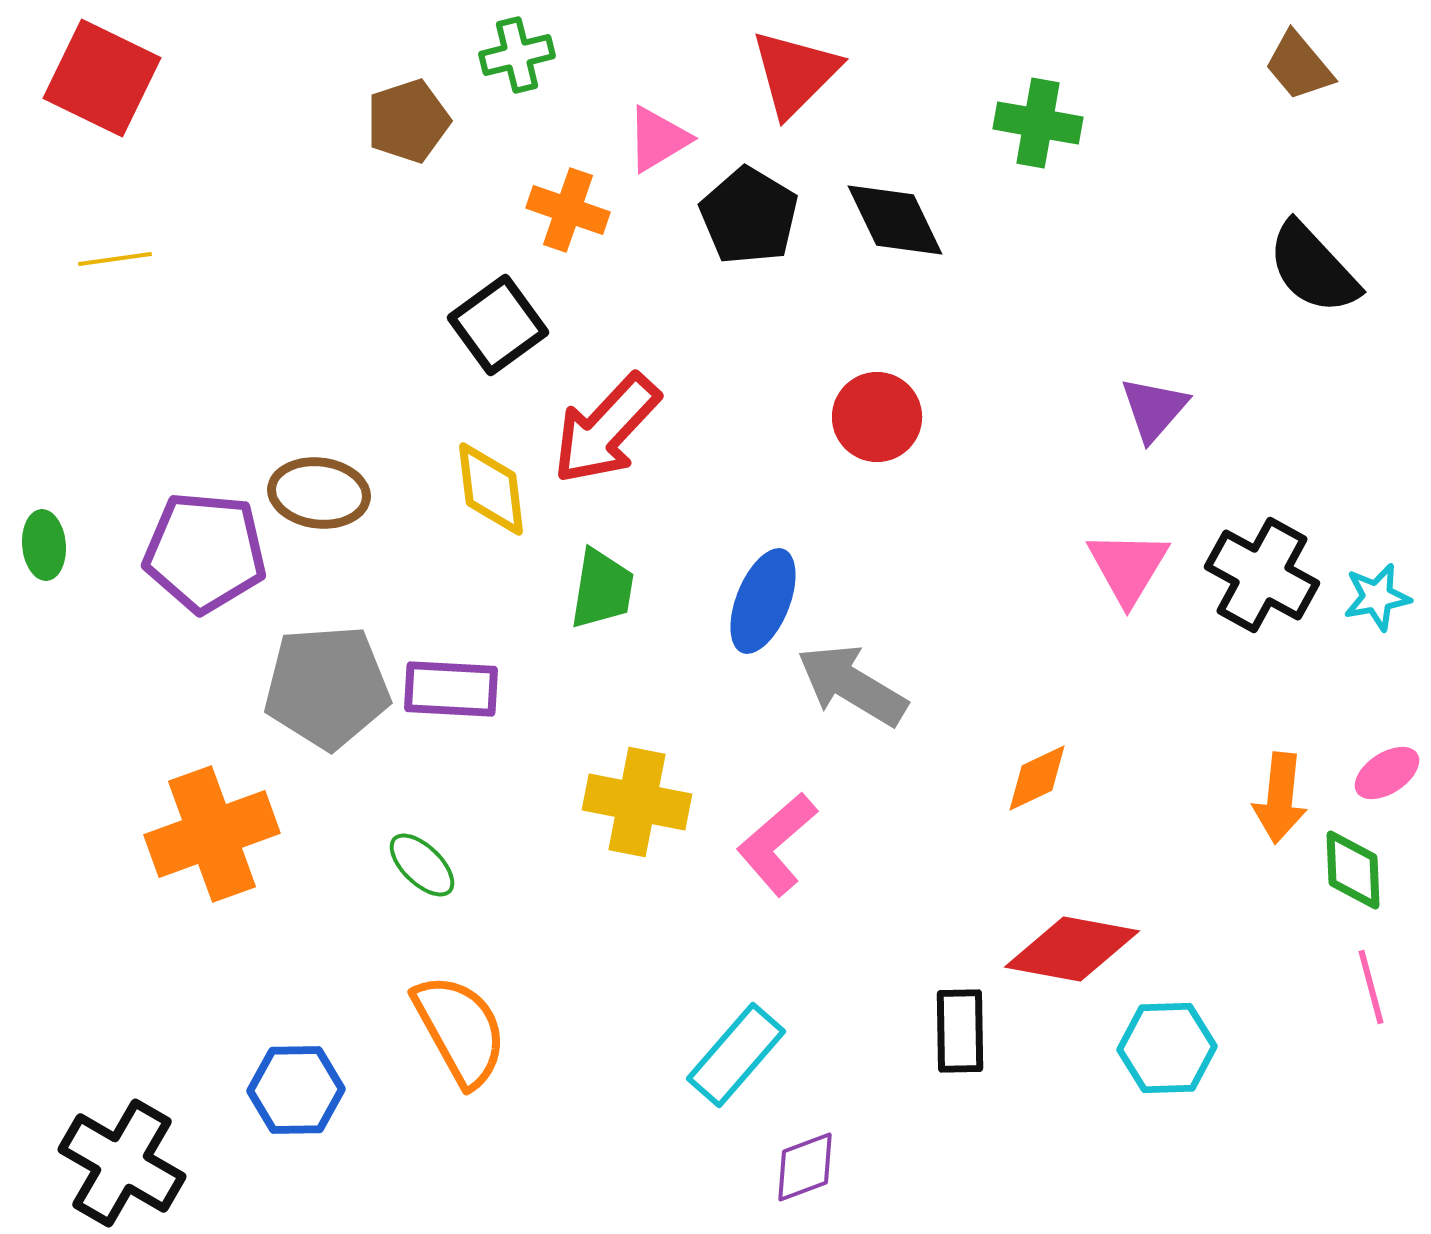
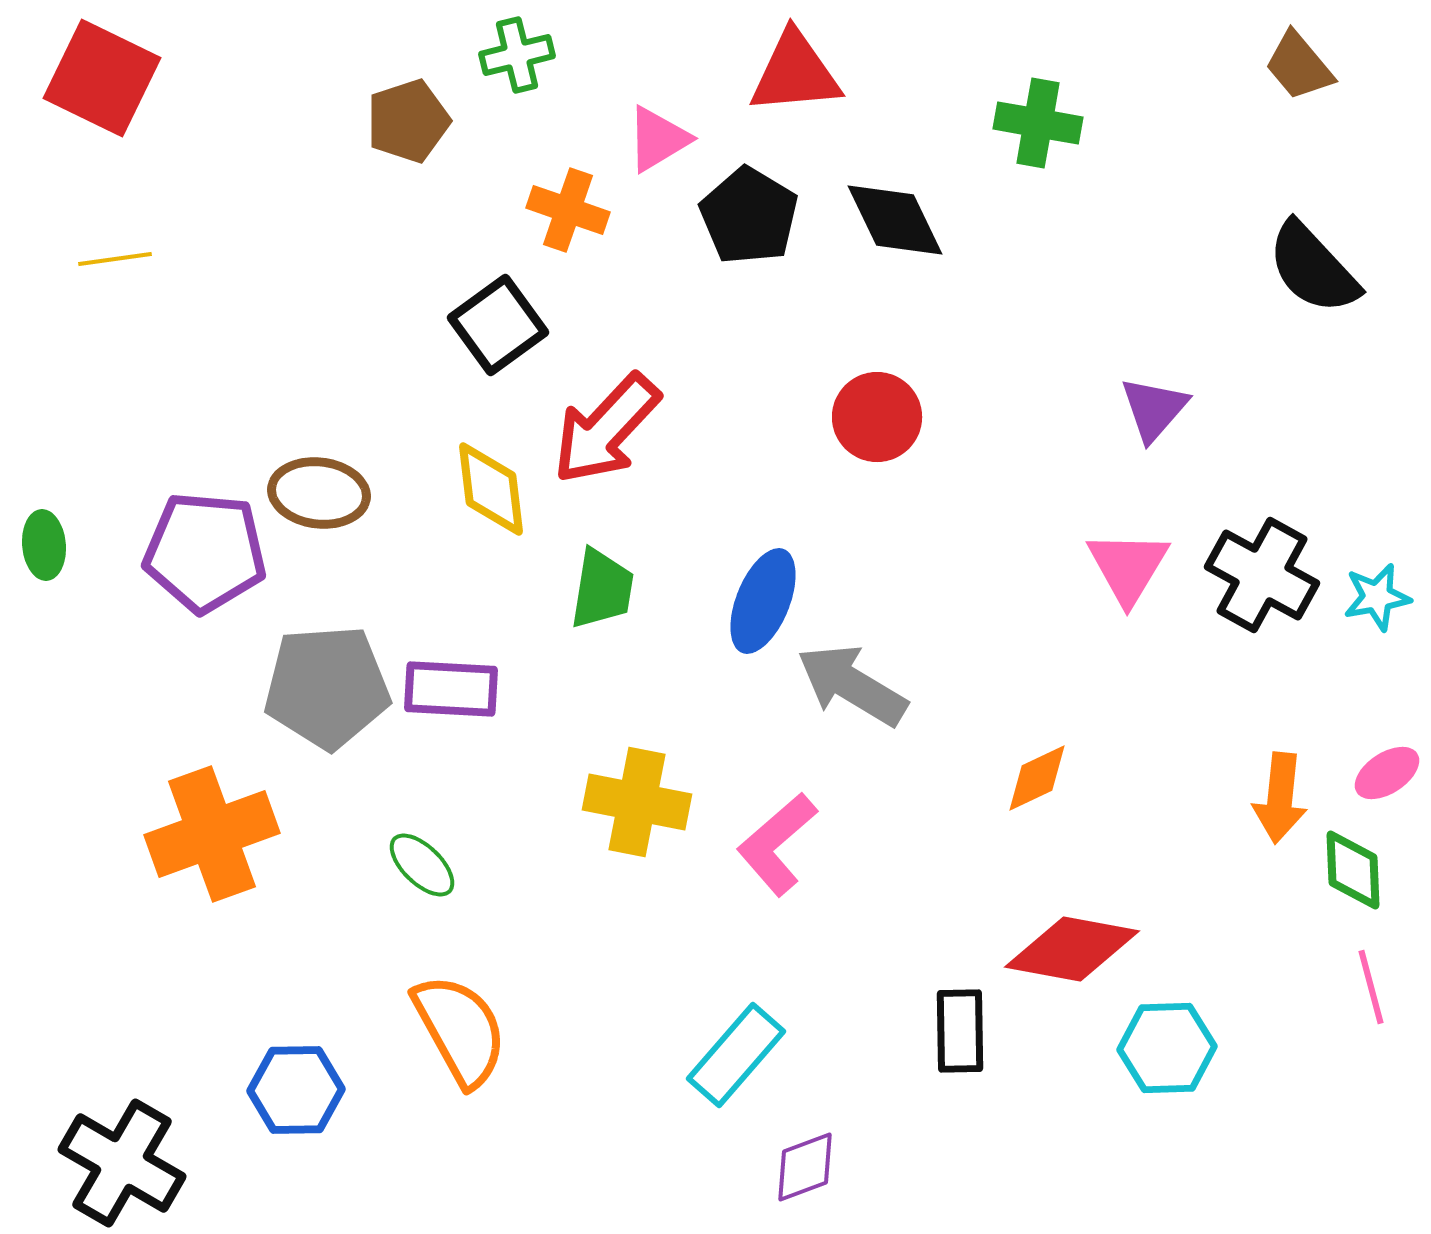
red triangle at (795, 73): rotated 40 degrees clockwise
